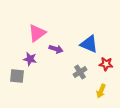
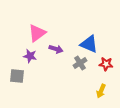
purple star: moved 3 px up
gray cross: moved 9 px up
